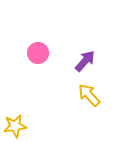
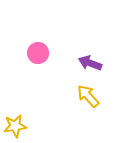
purple arrow: moved 5 px right, 2 px down; rotated 110 degrees counterclockwise
yellow arrow: moved 1 px left, 1 px down
